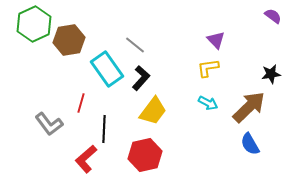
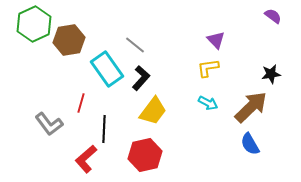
brown arrow: moved 2 px right
